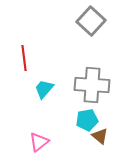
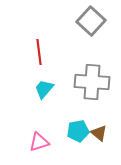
red line: moved 15 px right, 6 px up
gray cross: moved 3 px up
cyan pentagon: moved 9 px left, 11 px down
brown triangle: moved 1 px left, 3 px up
pink triangle: rotated 20 degrees clockwise
